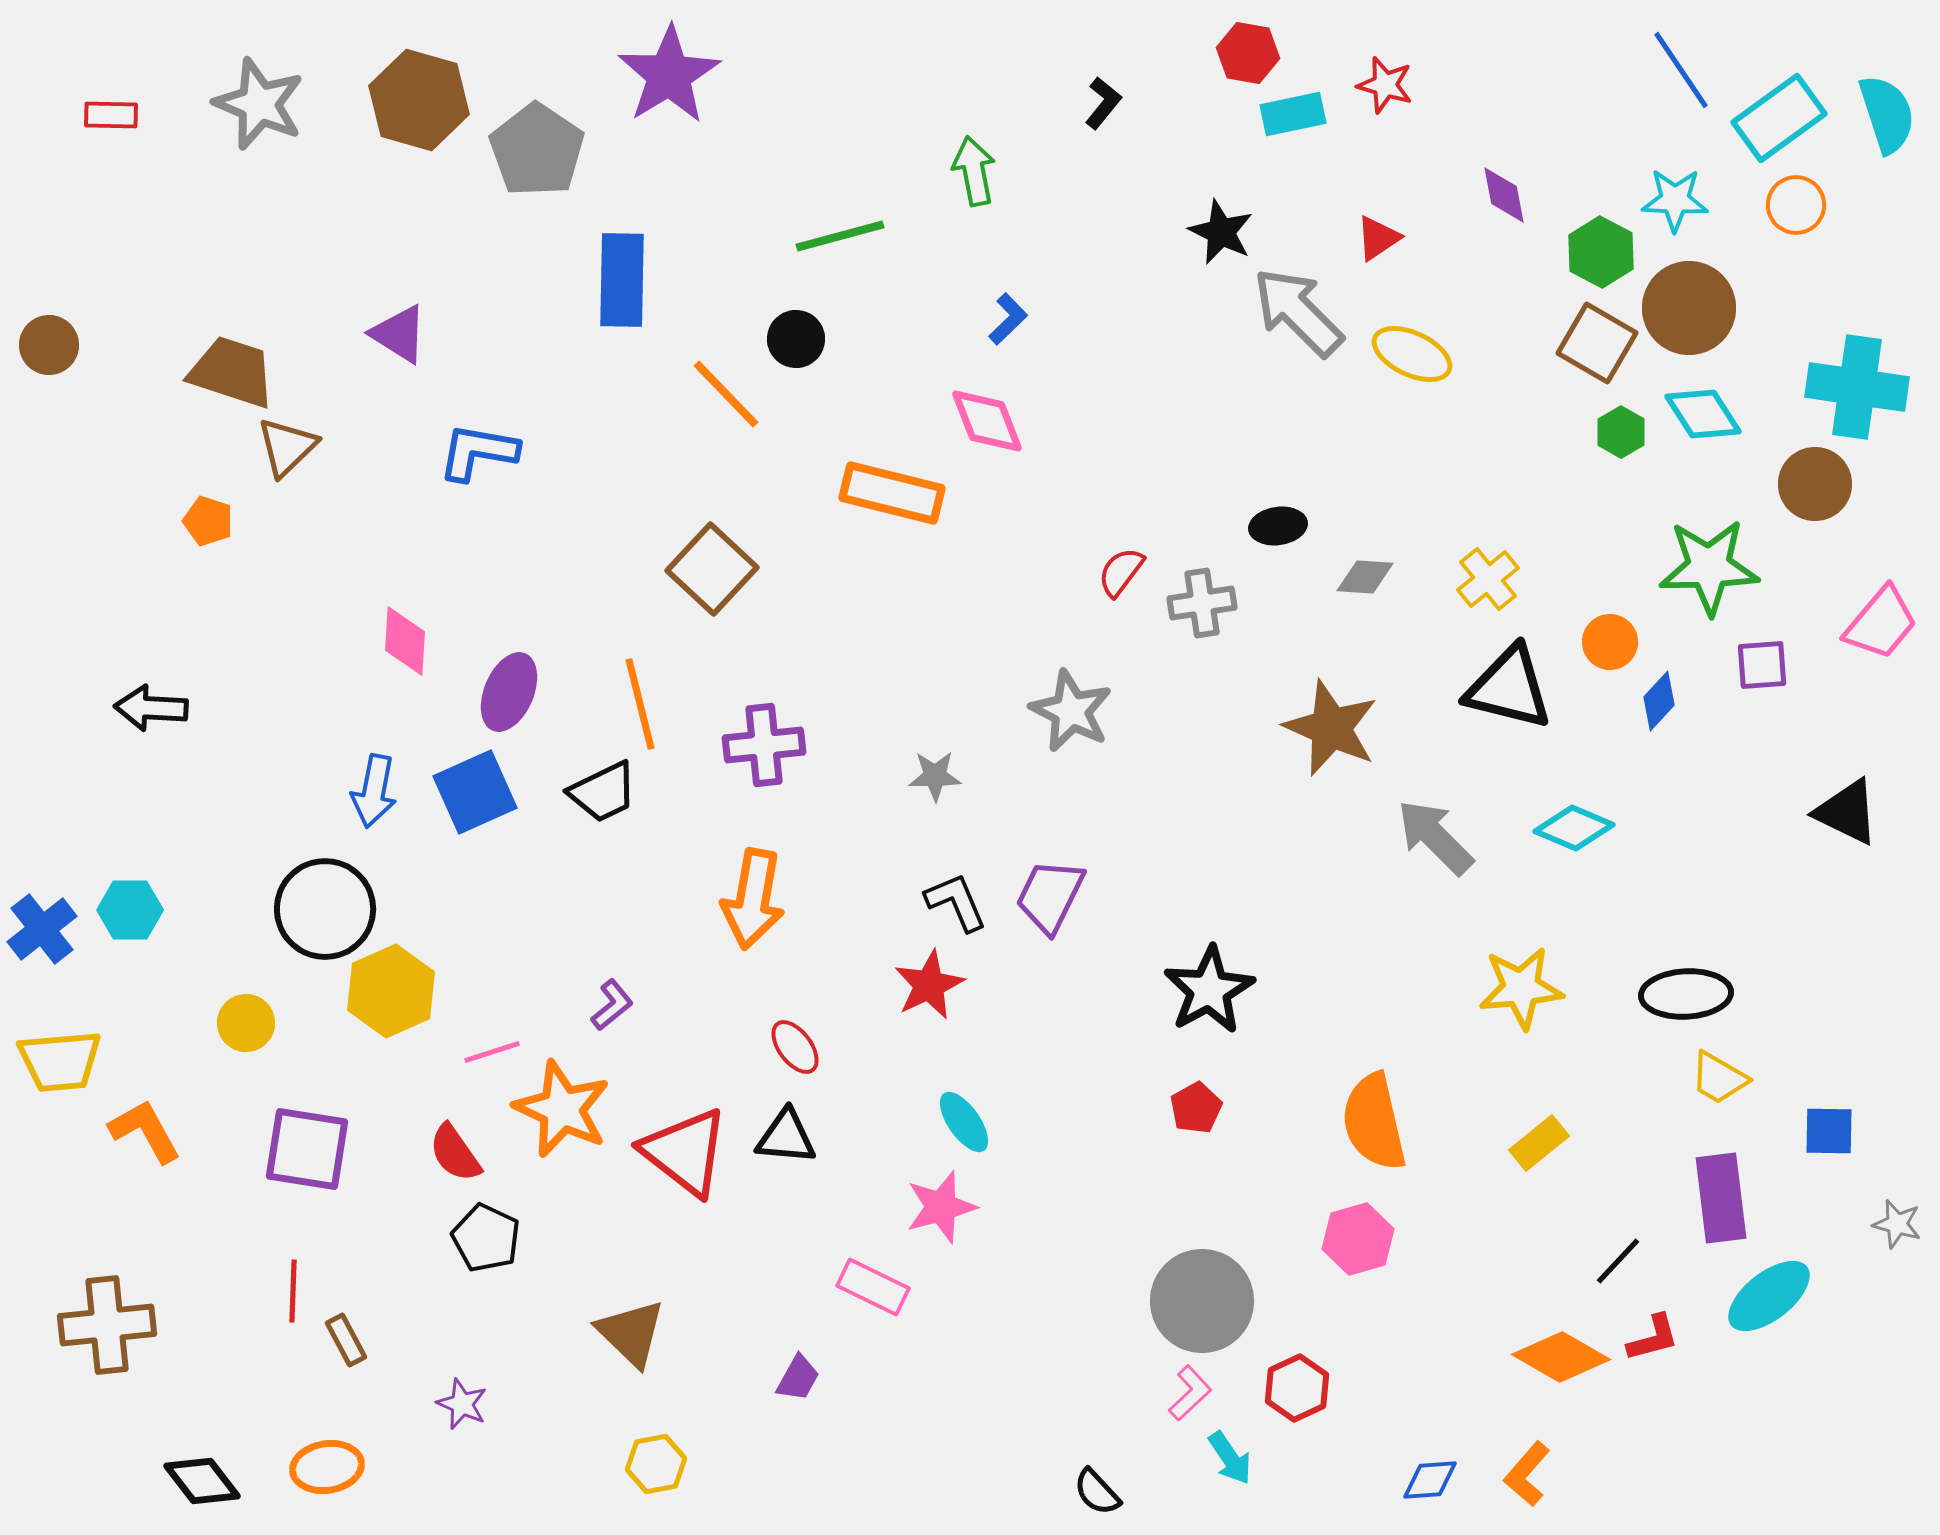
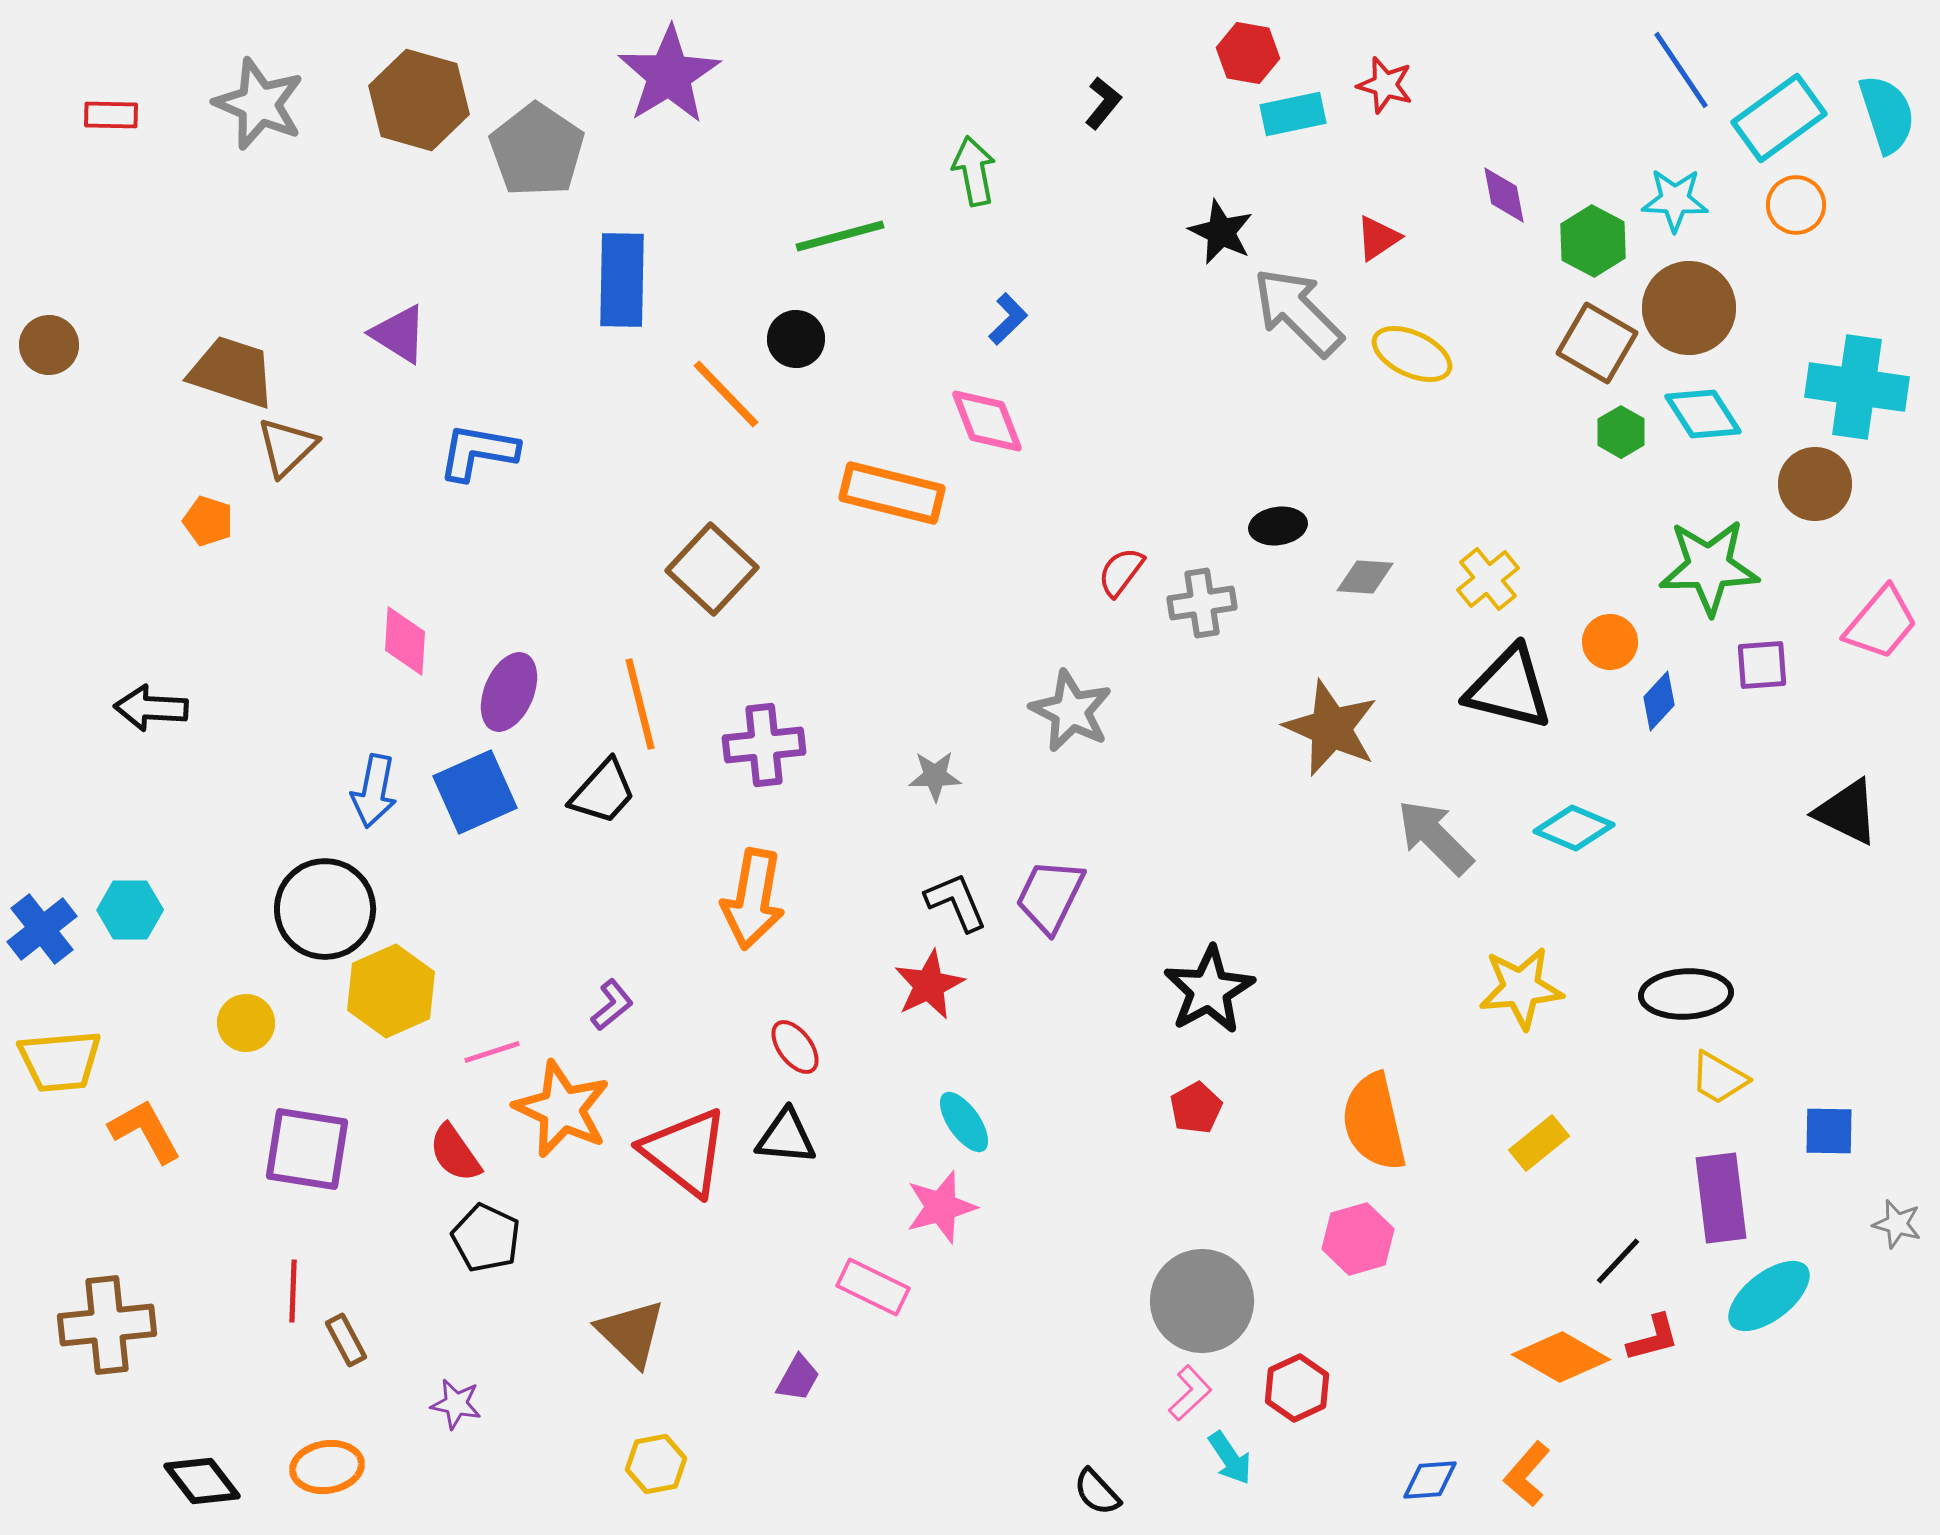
green hexagon at (1601, 252): moved 8 px left, 11 px up
black trapezoid at (603, 792): rotated 22 degrees counterclockwise
purple star at (462, 1404): moved 6 px left; rotated 12 degrees counterclockwise
